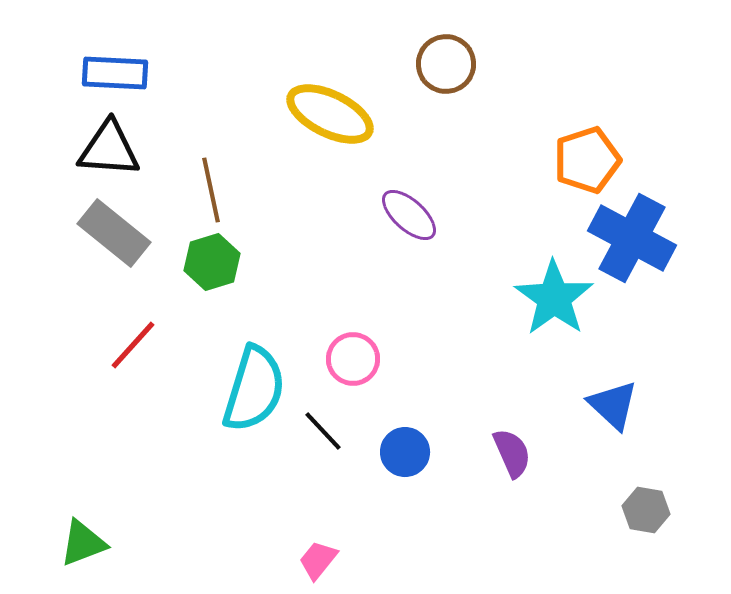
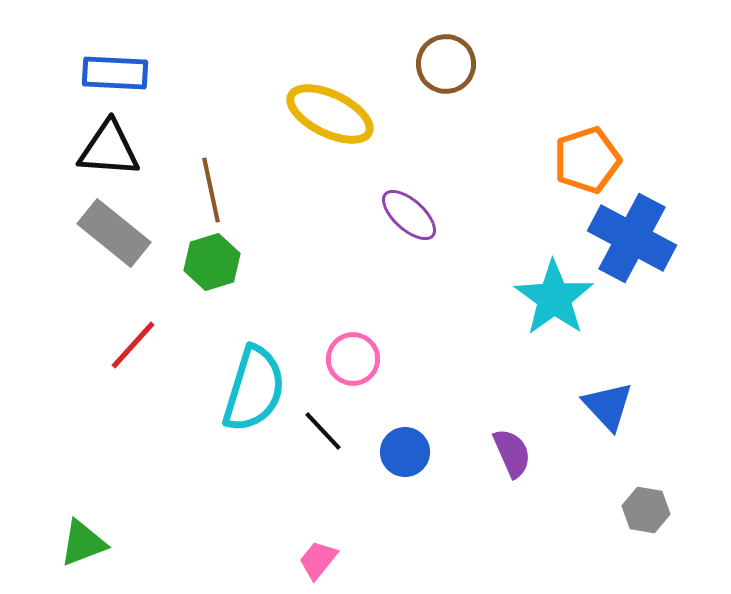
blue triangle: moved 5 px left, 1 px down; rotated 4 degrees clockwise
